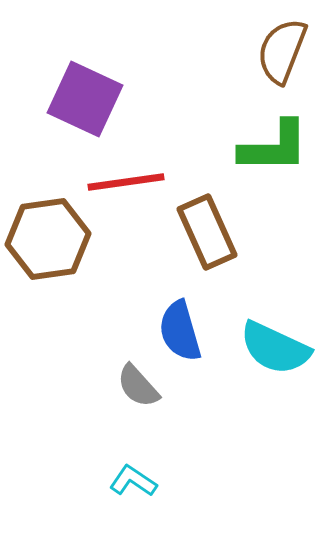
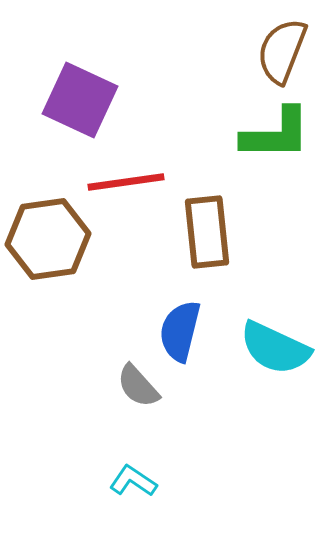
purple square: moved 5 px left, 1 px down
green L-shape: moved 2 px right, 13 px up
brown rectangle: rotated 18 degrees clockwise
blue semicircle: rotated 30 degrees clockwise
